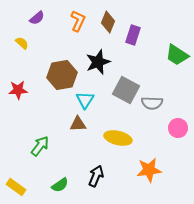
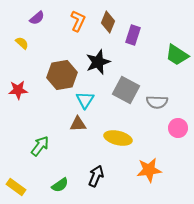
gray semicircle: moved 5 px right, 1 px up
